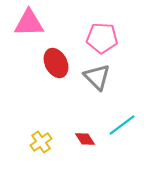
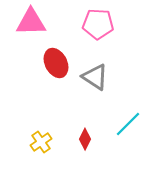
pink triangle: moved 2 px right, 1 px up
pink pentagon: moved 4 px left, 14 px up
gray triangle: moved 2 px left; rotated 12 degrees counterclockwise
cyan line: moved 6 px right, 1 px up; rotated 8 degrees counterclockwise
red diamond: rotated 60 degrees clockwise
